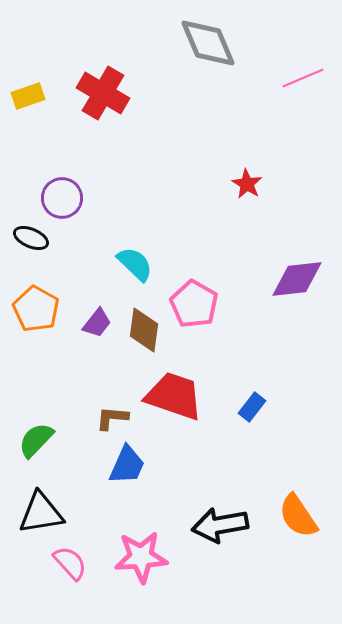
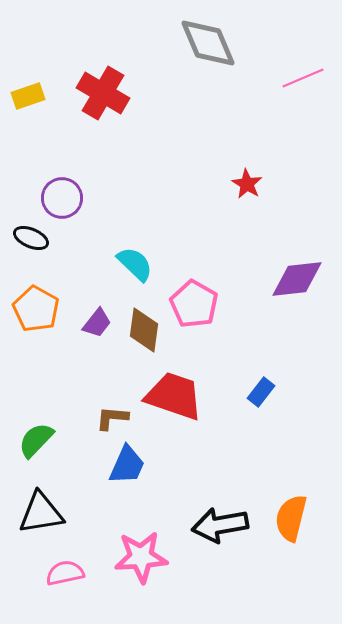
blue rectangle: moved 9 px right, 15 px up
orange semicircle: moved 7 px left, 2 px down; rotated 48 degrees clockwise
pink semicircle: moved 5 px left, 10 px down; rotated 60 degrees counterclockwise
